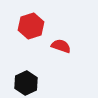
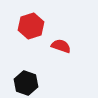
black hexagon: rotated 15 degrees counterclockwise
